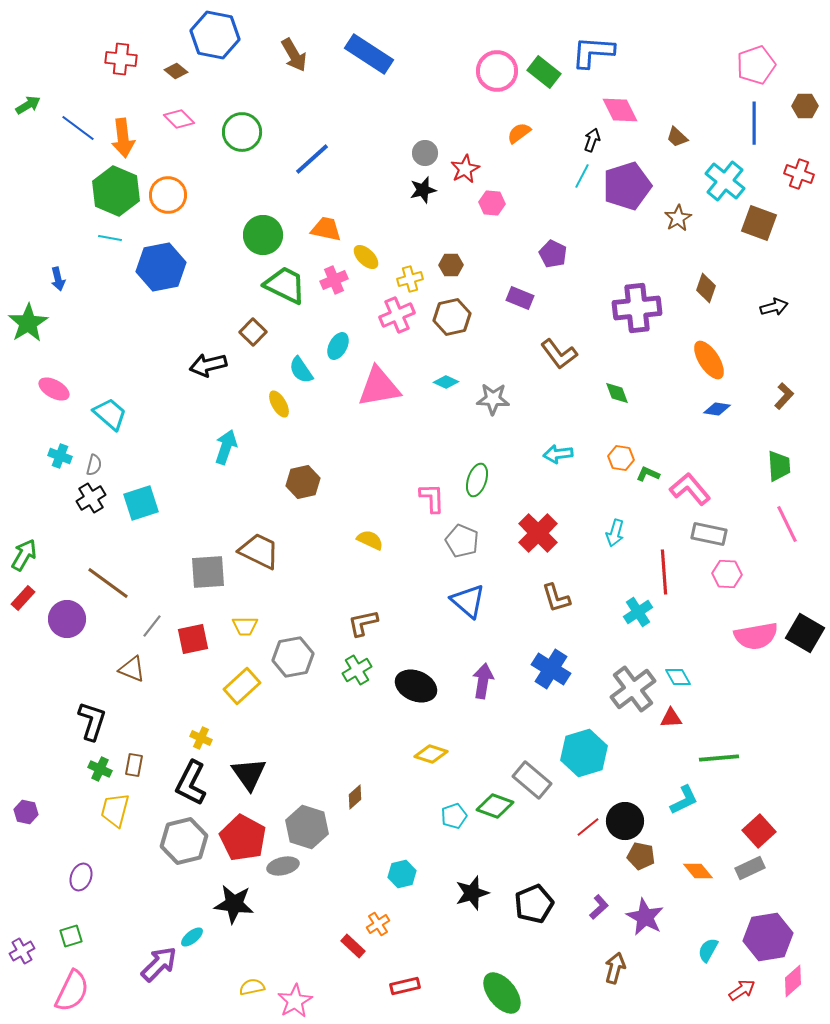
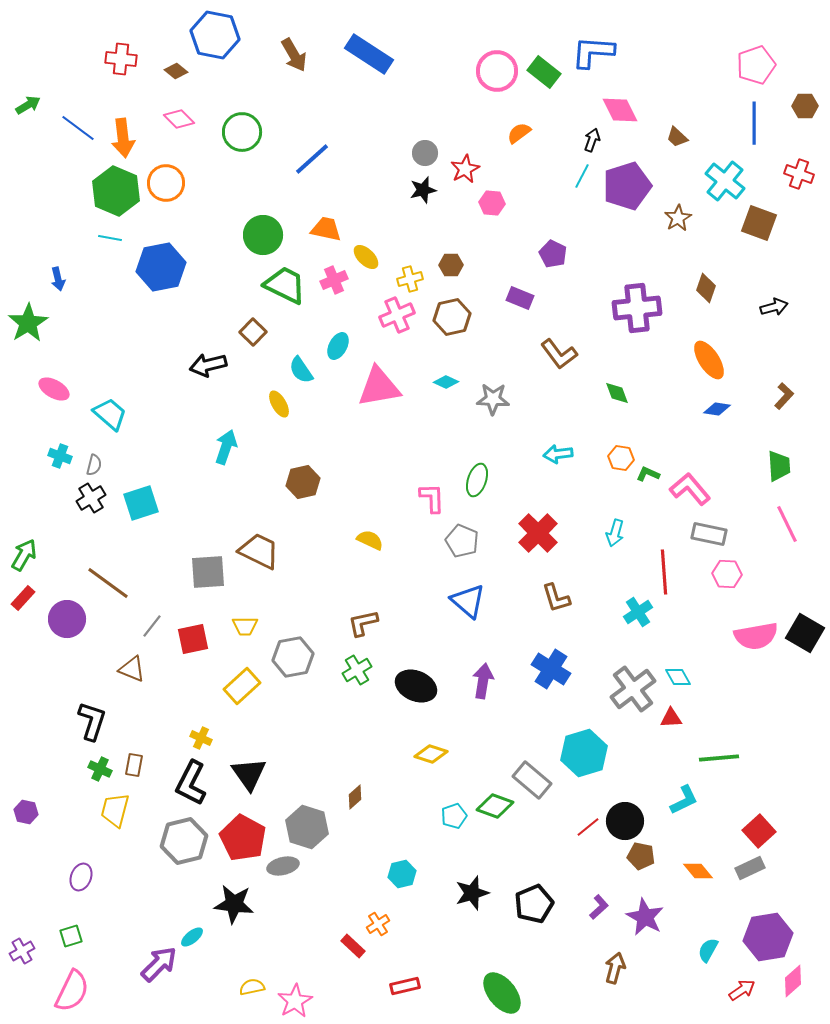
orange circle at (168, 195): moved 2 px left, 12 px up
